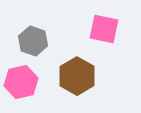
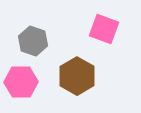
pink square: rotated 8 degrees clockwise
pink hexagon: rotated 12 degrees clockwise
